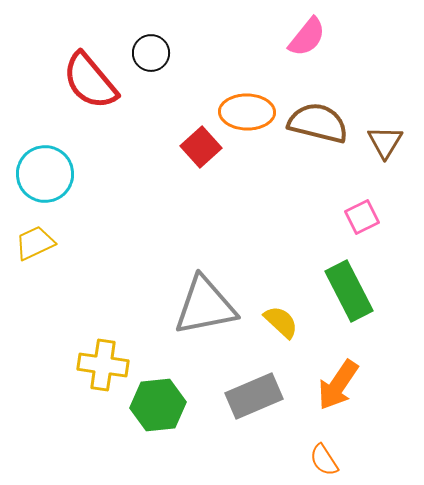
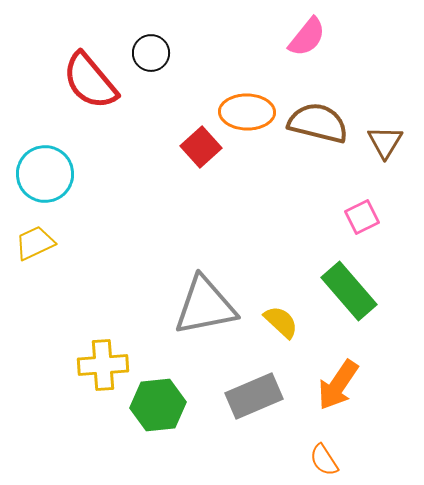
green rectangle: rotated 14 degrees counterclockwise
yellow cross: rotated 12 degrees counterclockwise
